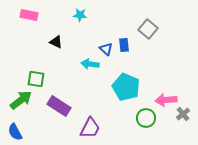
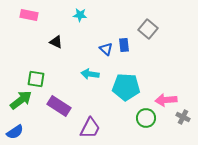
cyan arrow: moved 10 px down
cyan pentagon: rotated 20 degrees counterclockwise
gray cross: moved 3 px down; rotated 24 degrees counterclockwise
blue semicircle: rotated 96 degrees counterclockwise
